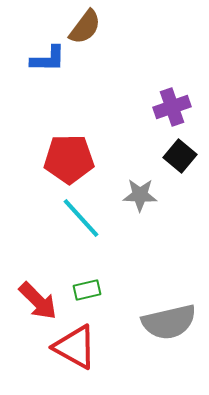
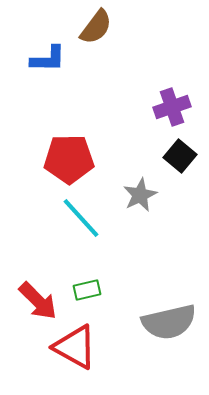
brown semicircle: moved 11 px right
gray star: rotated 28 degrees counterclockwise
